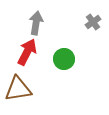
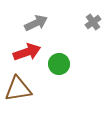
gray arrow: rotated 55 degrees clockwise
red arrow: rotated 44 degrees clockwise
green circle: moved 5 px left, 5 px down
